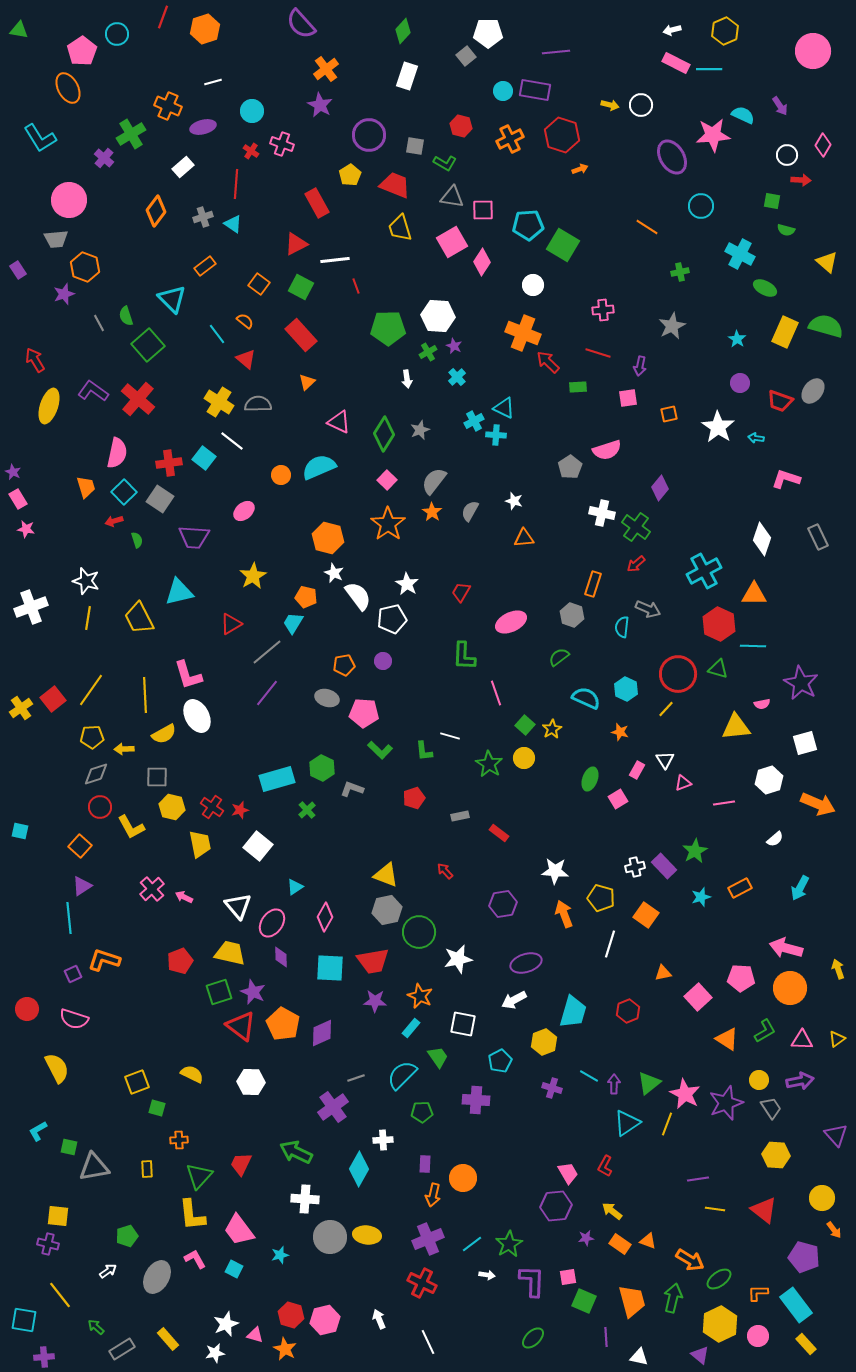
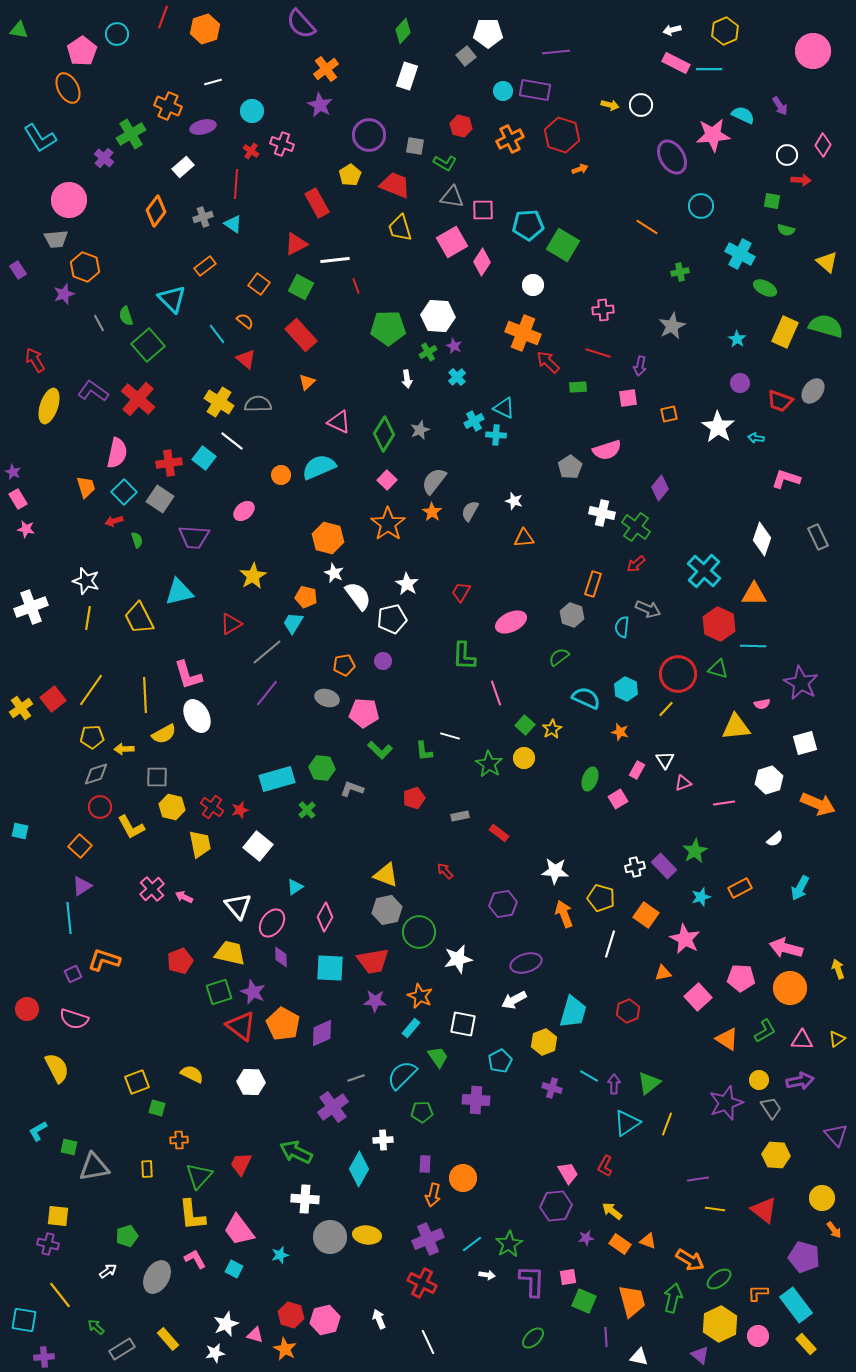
cyan cross at (704, 571): rotated 20 degrees counterclockwise
green hexagon at (322, 768): rotated 20 degrees counterclockwise
pink star at (685, 1094): moved 155 px up
